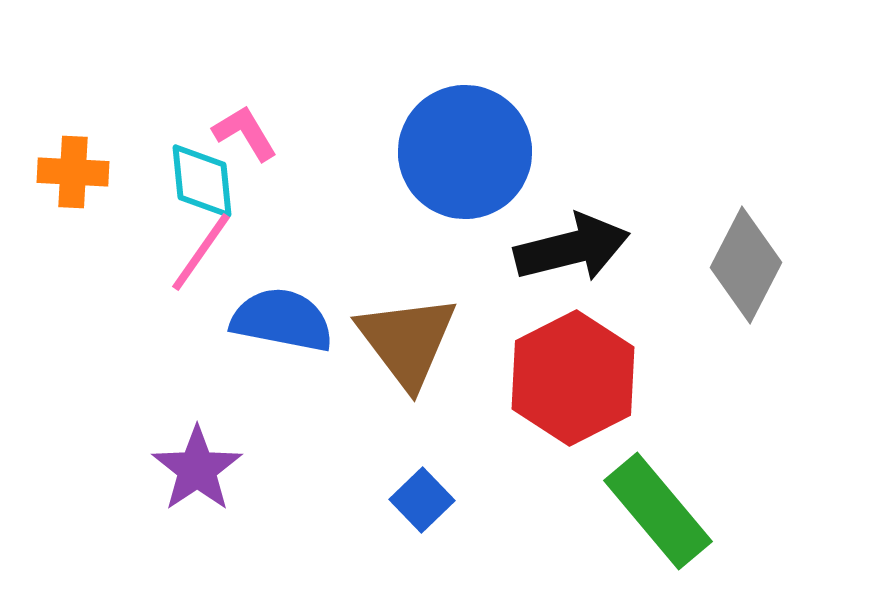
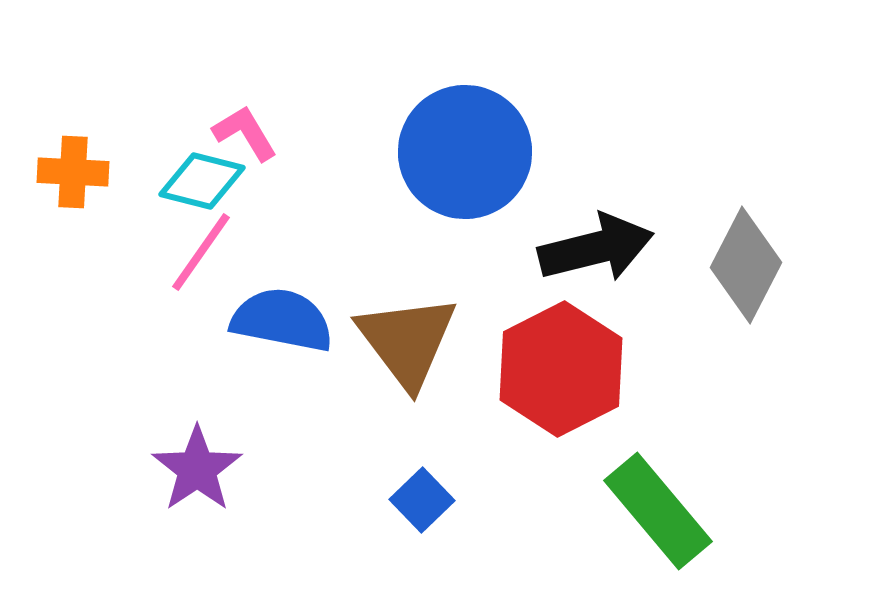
cyan diamond: rotated 70 degrees counterclockwise
black arrow: moved 24 px right
red hexagon: moved 12 px left, 9 px up
